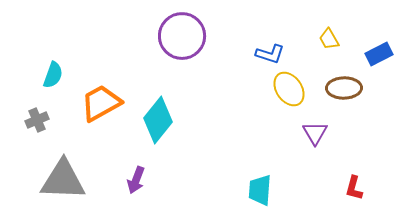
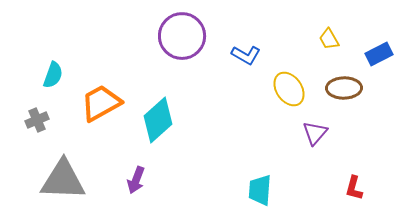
blue L-shape: moved 24 px left, 1 px down; rotated 12 degrees clockwise
cyan diamond: rotated 9 degrees clockwise
purple triangle: rotated 12 degrees clockwise
